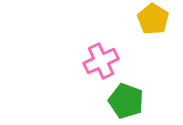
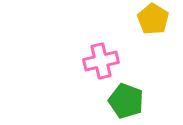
pink cross: rotated 12 degrees clockwise
